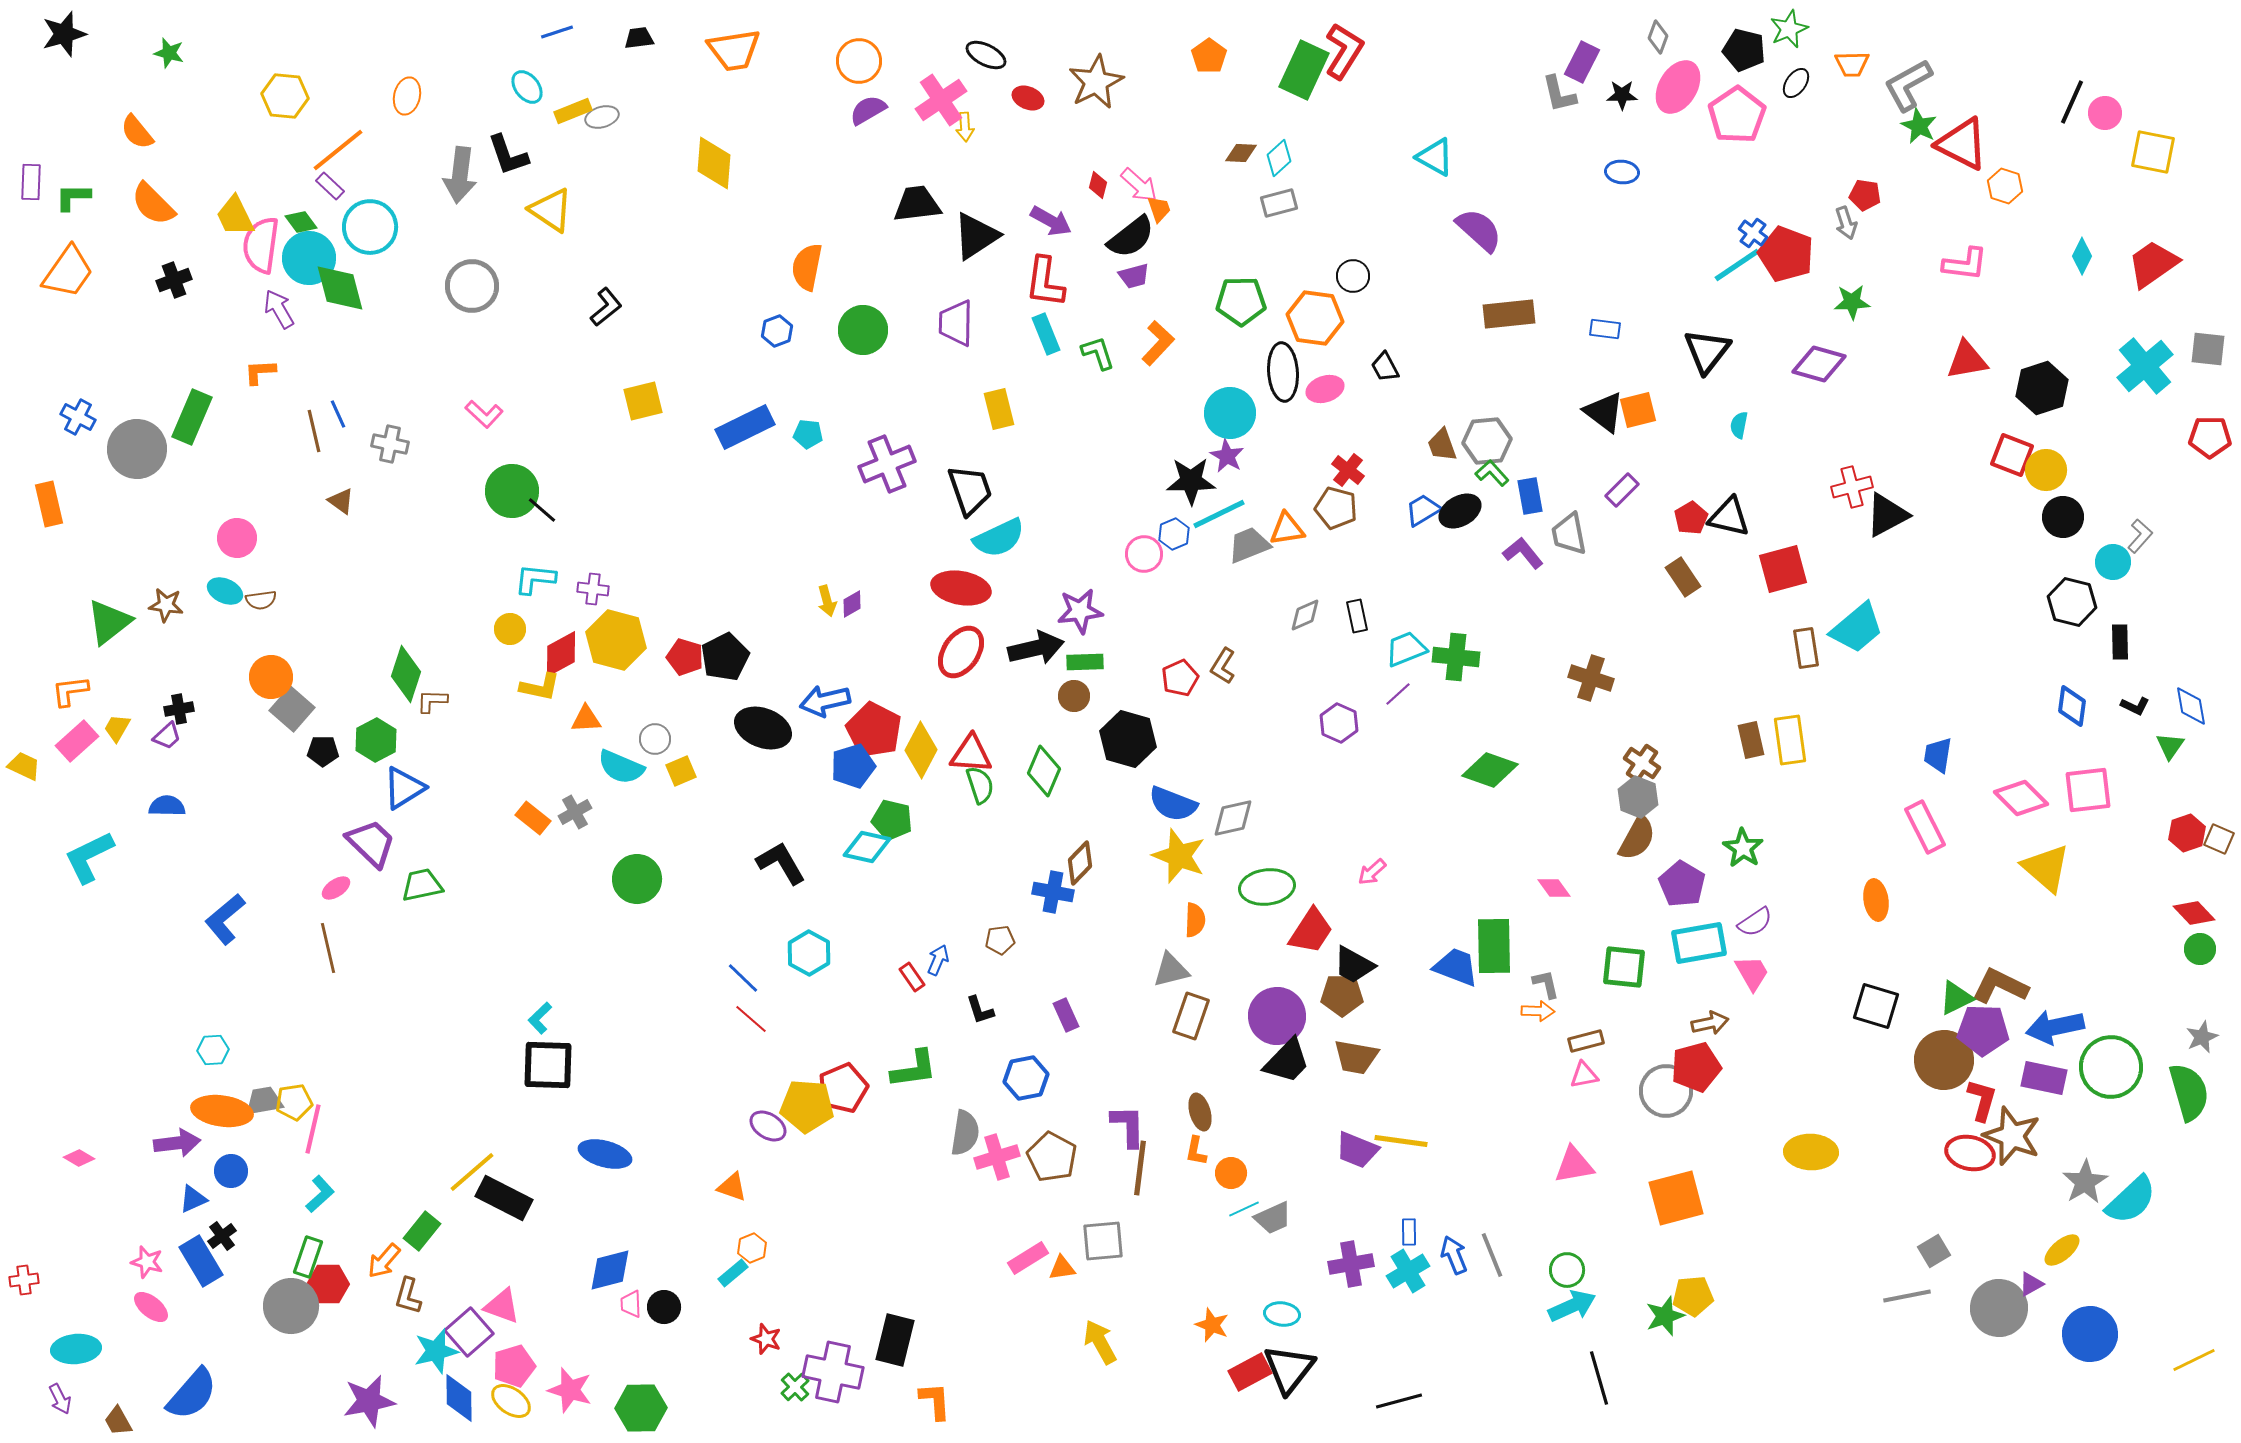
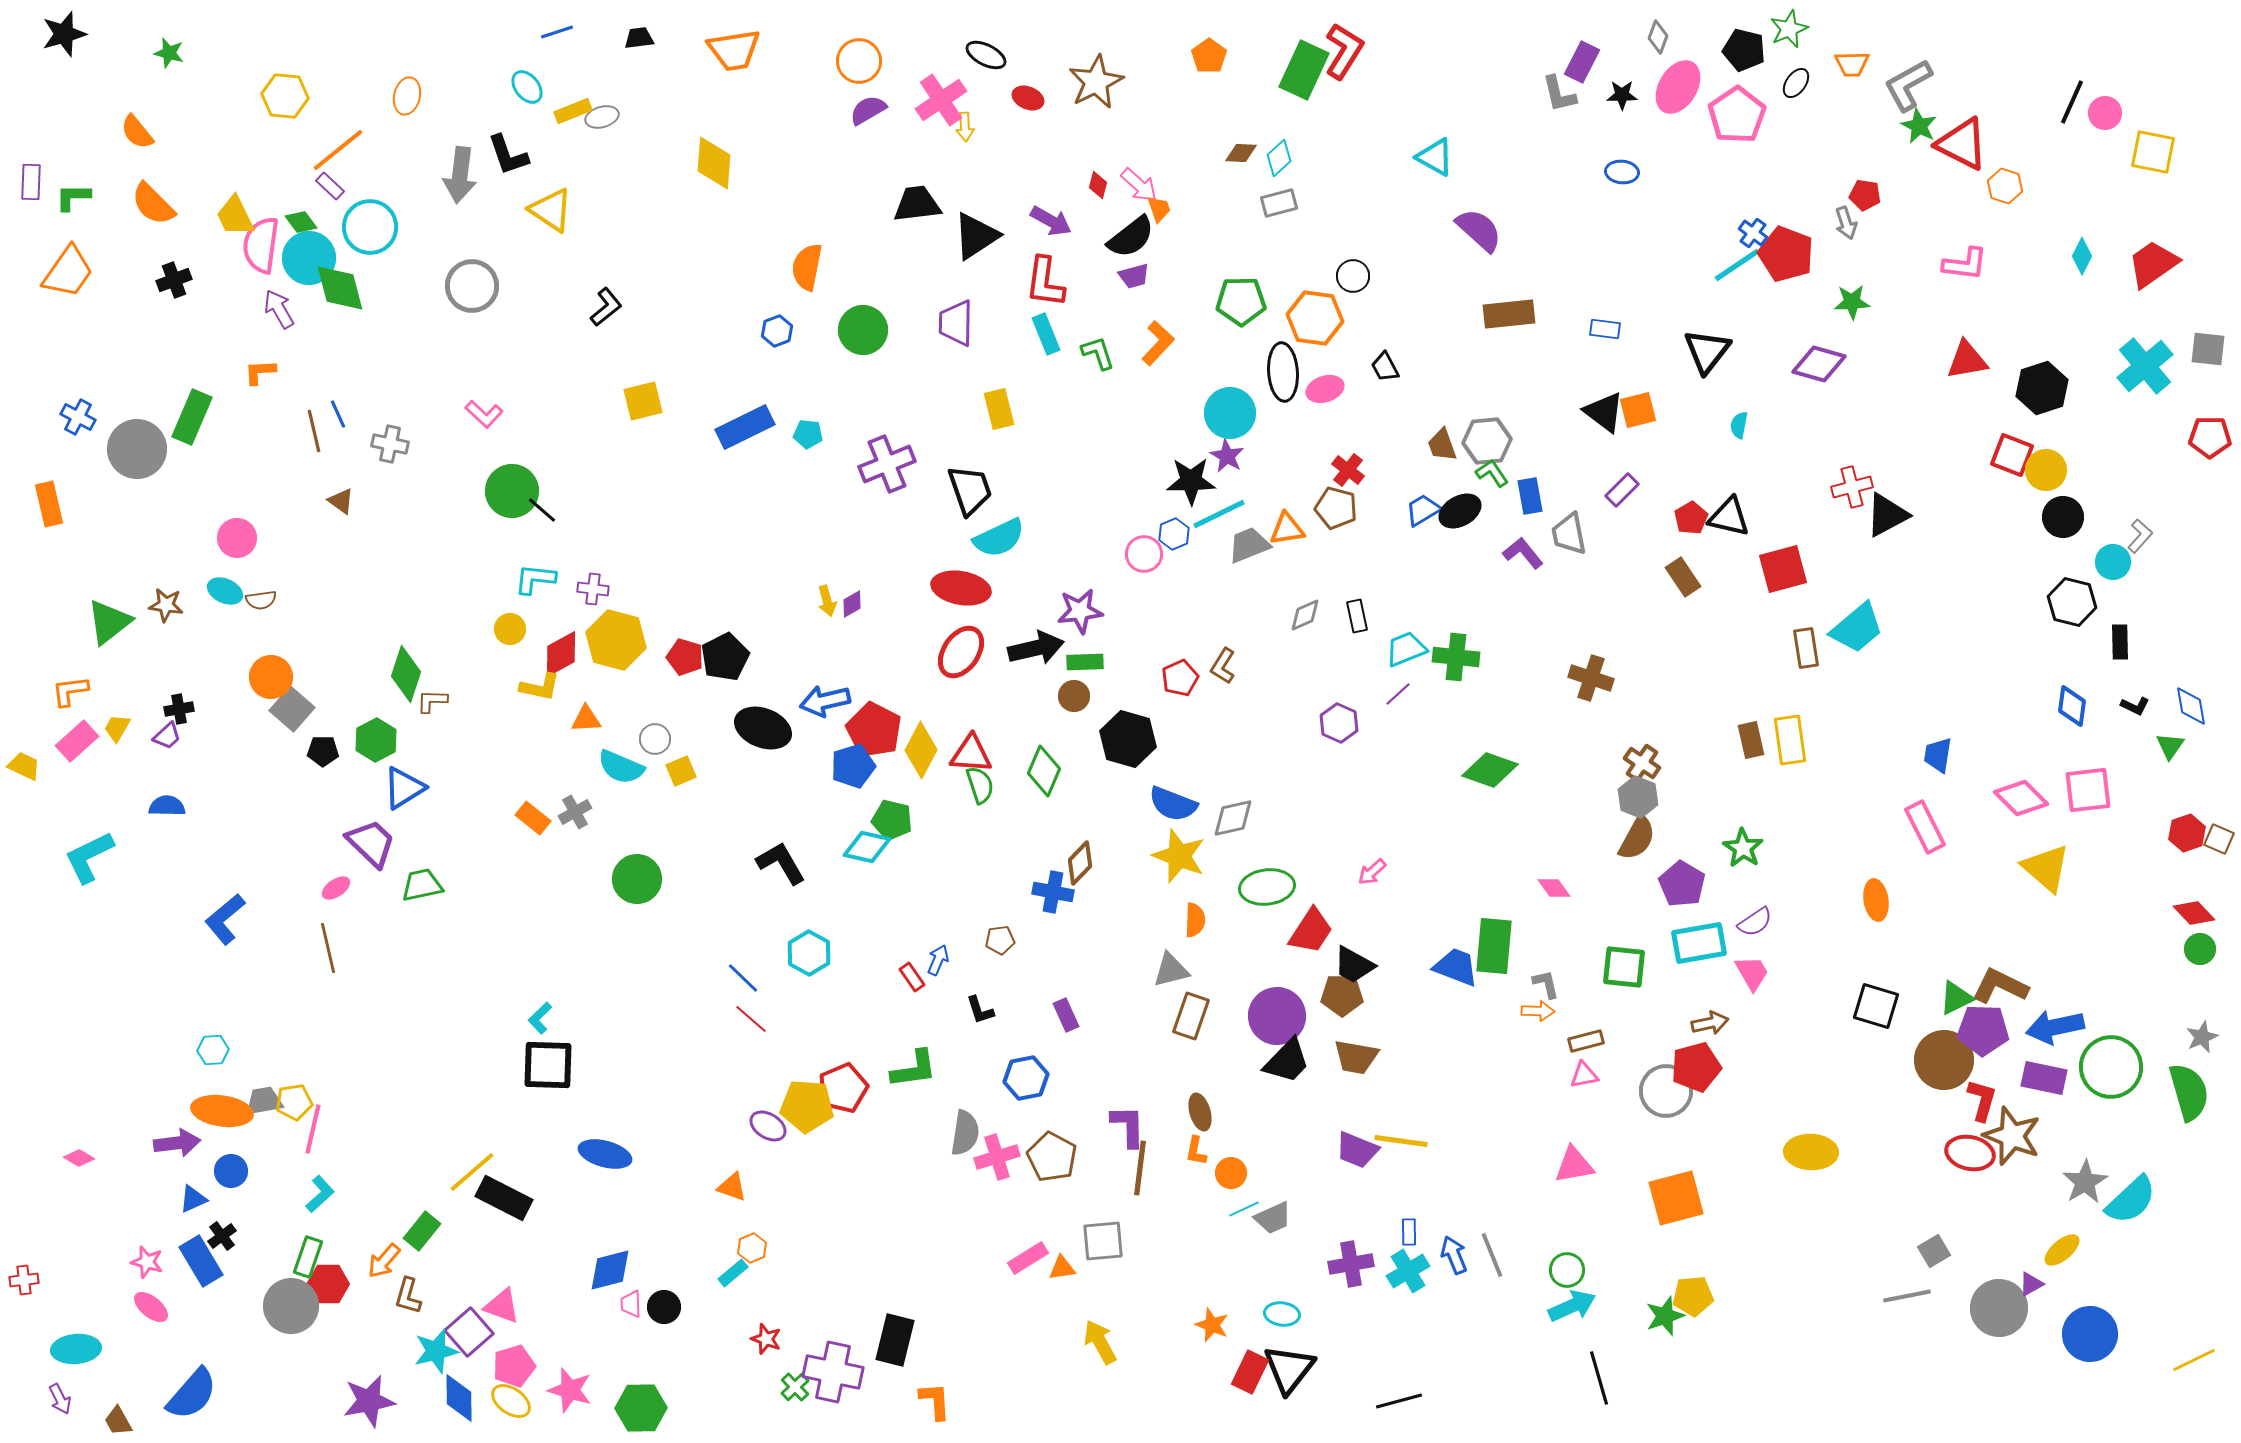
green L-shape at (1492, 473): rotated 8 degrees clockwise
green rectangle at (1494, 946): rotated 6 degrees clockwise
red rectangle at (1250, 1372): rotated 36 degrees counterclockwise
